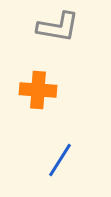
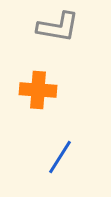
blue line: moved 3 px up
